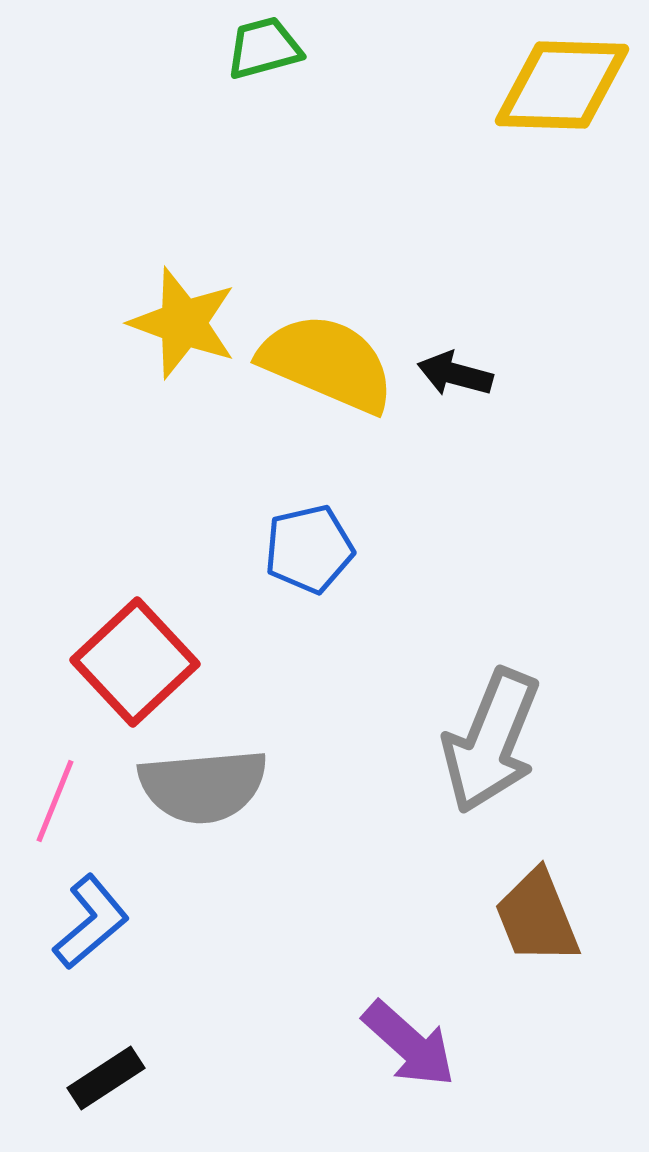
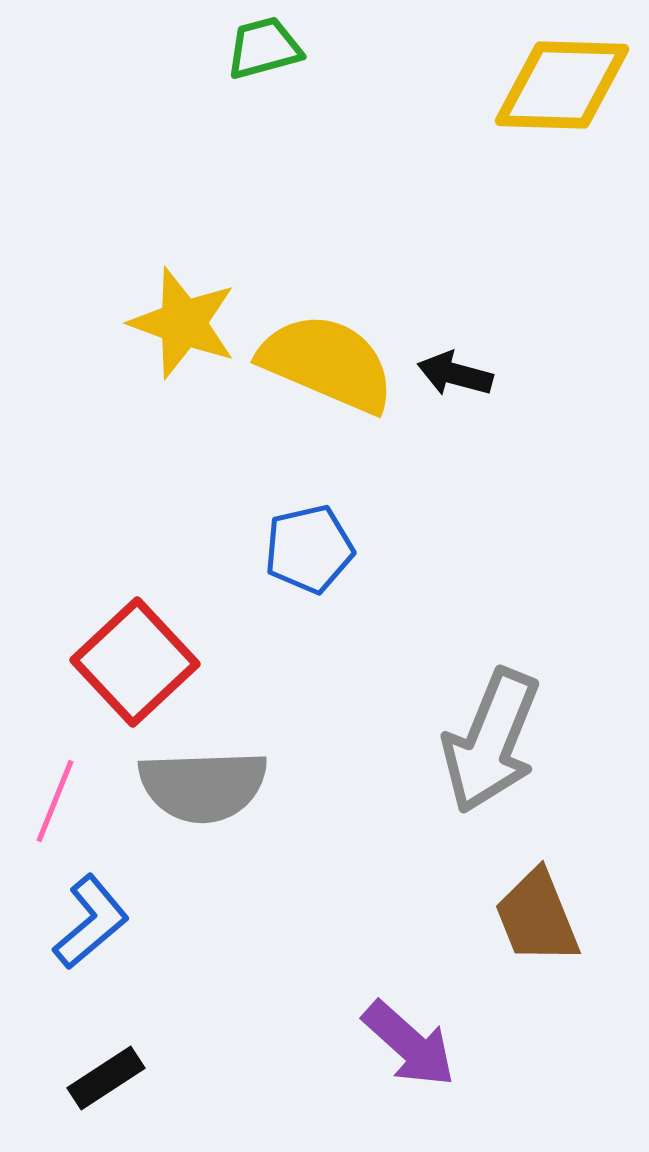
gray semicircle: rotated 3 degrees clockwise
